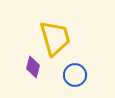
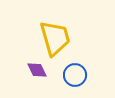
purple diamond: moved 4 px right, 3 px down; rotated 40 degrees counterclockwise
